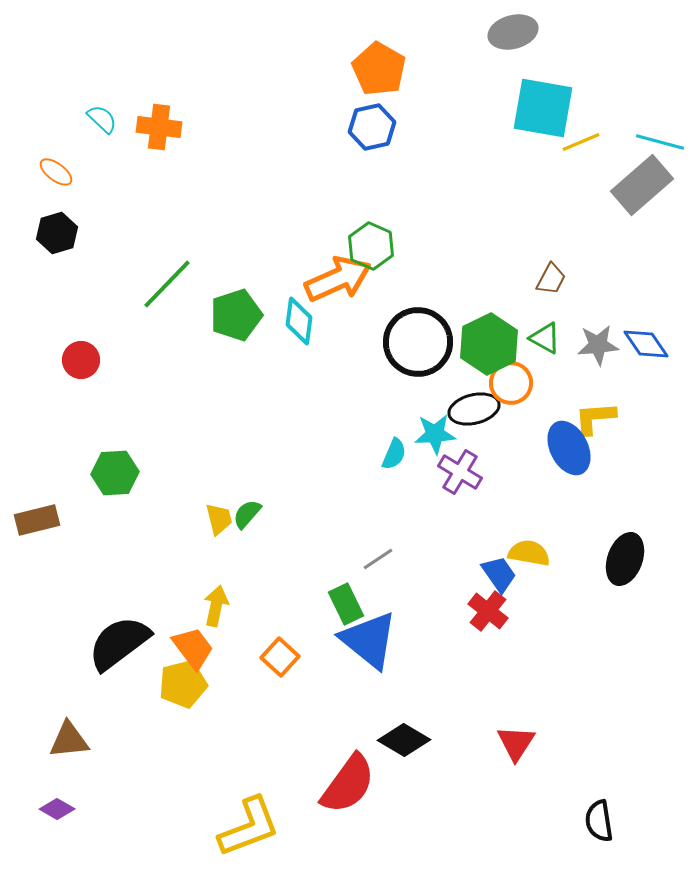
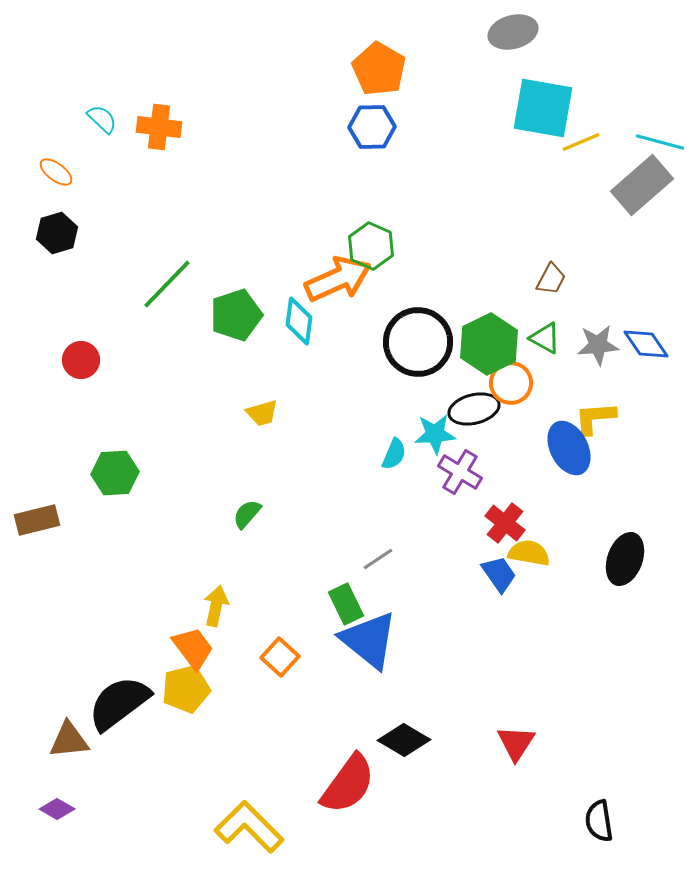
blue hexagon at (372, 127): rotated 12 degrees clockwise
yellow trapezoid at (219, 519): moved 43 px right, 106 px up; rotated 88 degrees clockwise
red cross at (488, 611): moved 17 px right, 88 px up
black semicircle at (119, 643): moved 60 px down
yellow pentagon at (183, 684): moved 3 px right, 5 px down
yellow L-shape at (249, 827): rotated 114 degrees counterclockwise
